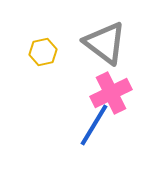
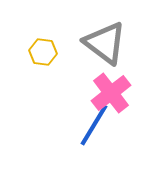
yellow hexagon: rotated 20 degrees clockwise
pink cross: rotated 12 degrees counterclockwise
